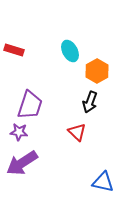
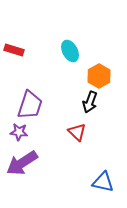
orange hexagon: moved 2 px right, 5 px down
